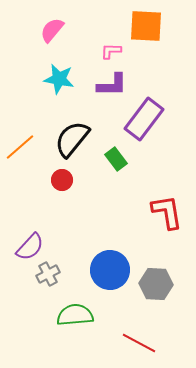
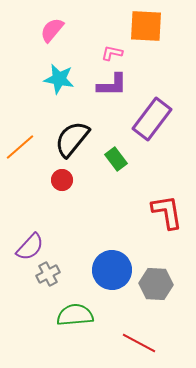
pink L-shape: moved 1 px right, 2 px down; rotated 10 degrees clockwise
purple rectangle: moved 8 px right
blue circle: moved 2 px right
